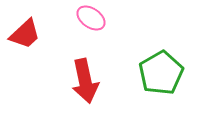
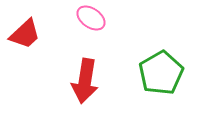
red arrow: rotated 21 degrees clockwise
